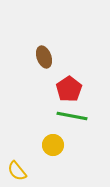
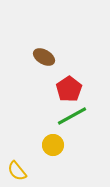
brown ellipse: rotated 40 degrees counterclockwise
green line: rotated 40 degrees counterclockwise
